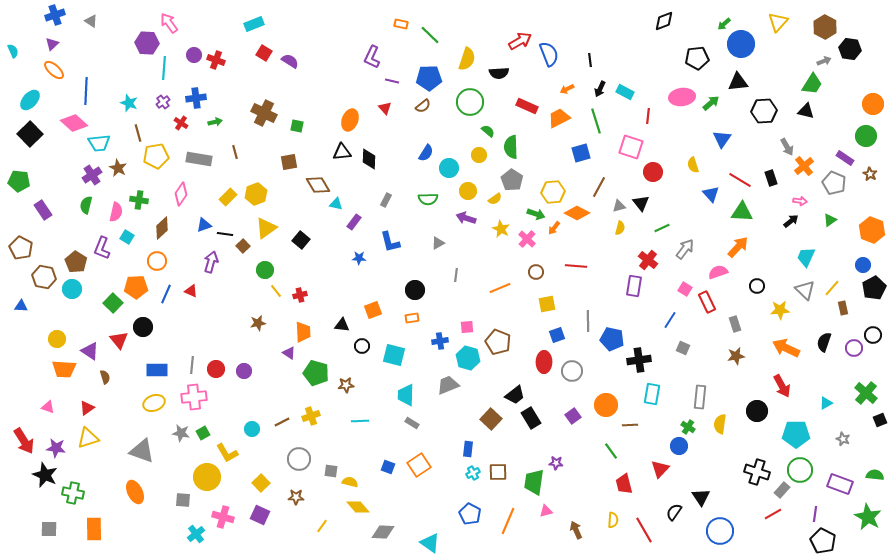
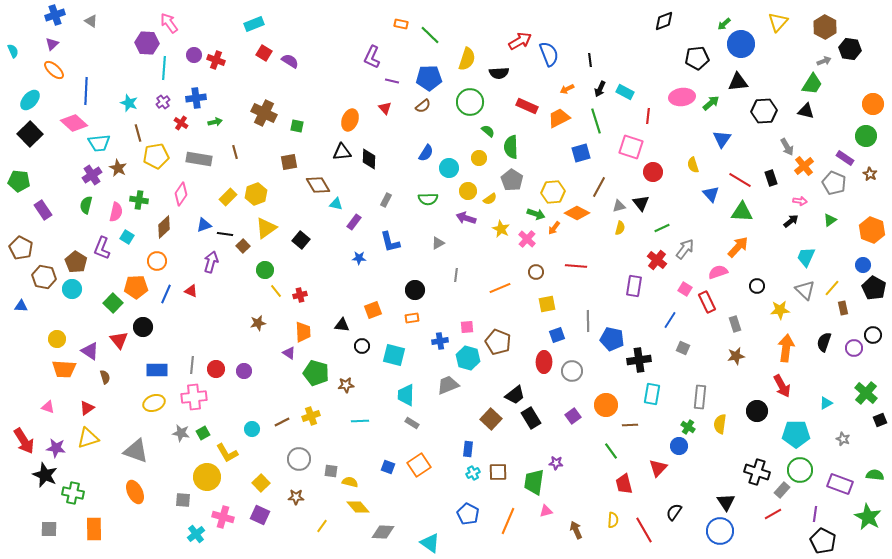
yellow circle at (479, 155): moved 3 px down
yellow semicircle at (495, 199): moved 5 px left
brown diamond at (162, 228): moved 2 px right, 1 px up
red cross at (648, 260): moved 9 px right
black pentagon at (874, 288): rotated 15 degrees counterclockwise
orange arrow at (786, 348): rotated 72 degrees clockwise
gray triangle at (142, 451): moved 6 px left
red triangle at (660, 469): moved 2 px left, 1 px up
black triangle at (701, 497): moved 25 px right, 5 px down
blue pentagon at (470, 514): moved 2 px left
